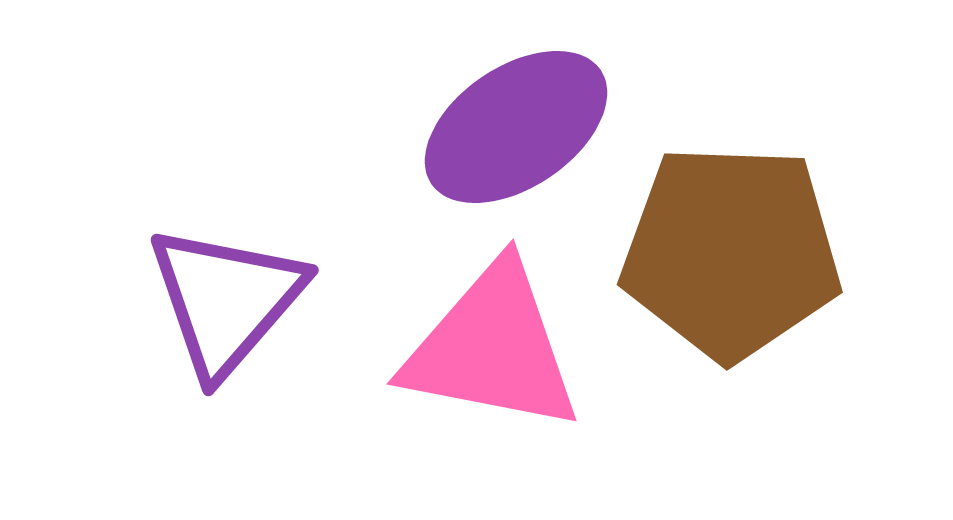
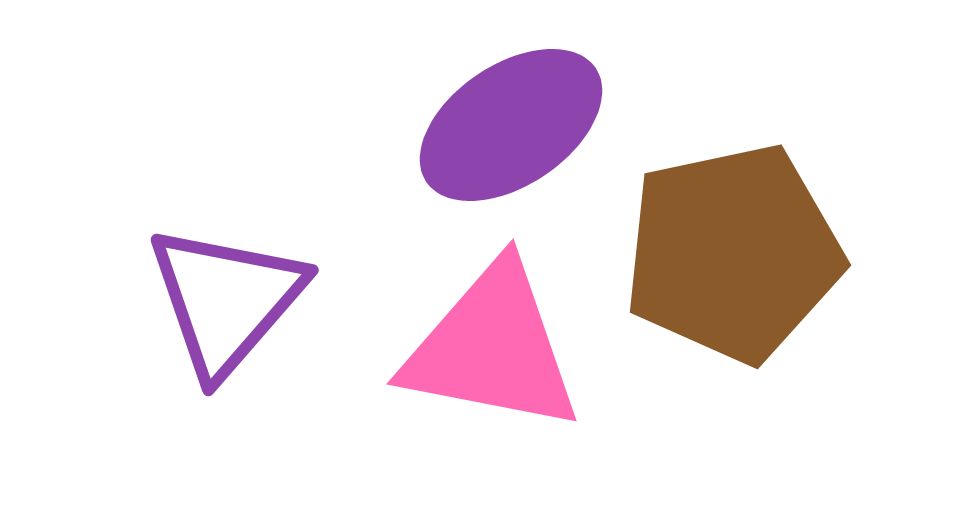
purple ellipse: moved 5 px left, 2 px up
brown pentagon: moved 2 px right, 1 px down; rotated 14 degrees counterclockwise
